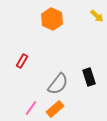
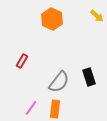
gray semicircle: moved 1 px right, 2 px up
orange rectangle: rotated 42 degrees counterclockwise
